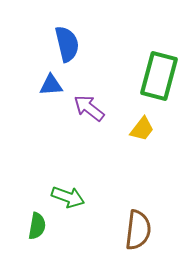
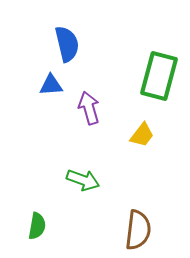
purple arrow: rotated 36 degrees clockwise
yellow trapezoid: moved 6 px down
green arrow: moved 15 px right, 17 px up
